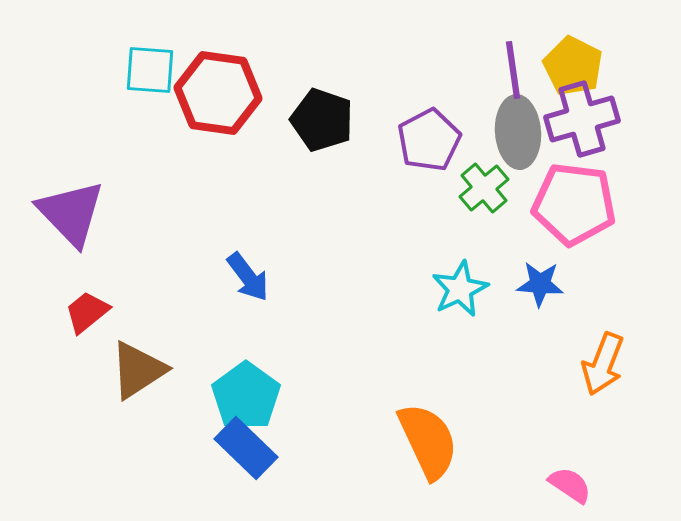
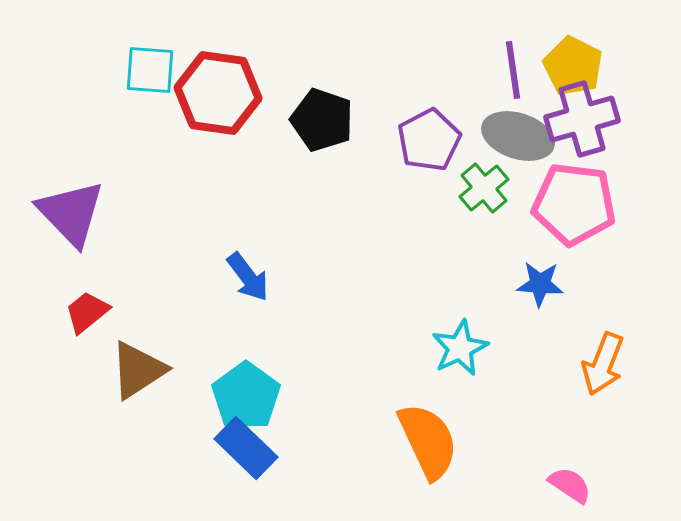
gray ellipse: moved 4 px down; rotated 68 degrees counterclockwise
cyan star: moved 59 px down
